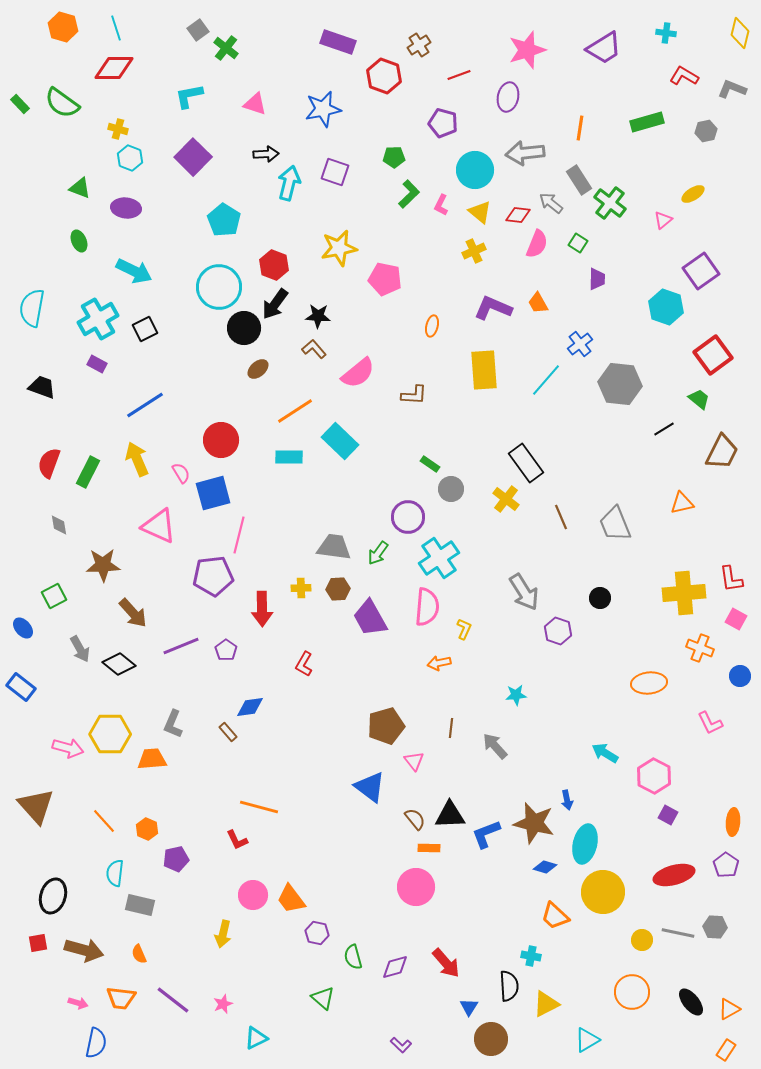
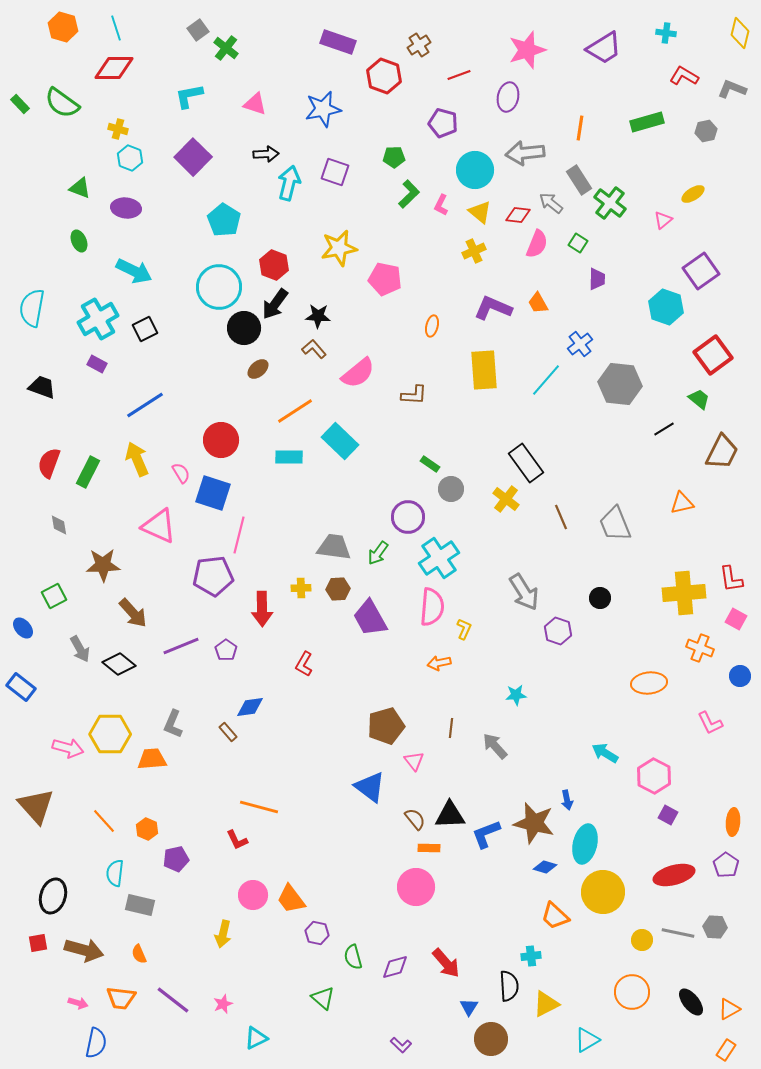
blue square at (213, 493): rotated 33 degrees clockwise
pink semicircle at (427, 607): moved 5 px right
cyan cross at (531, 956): rotated 18 degrees counterclockwise
